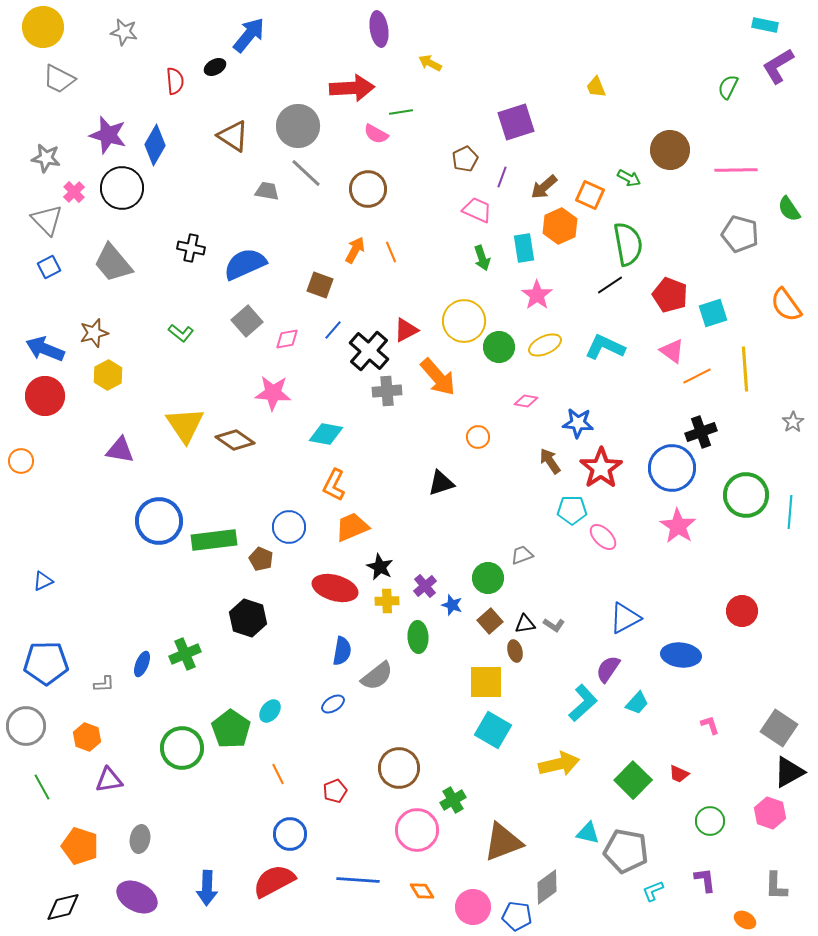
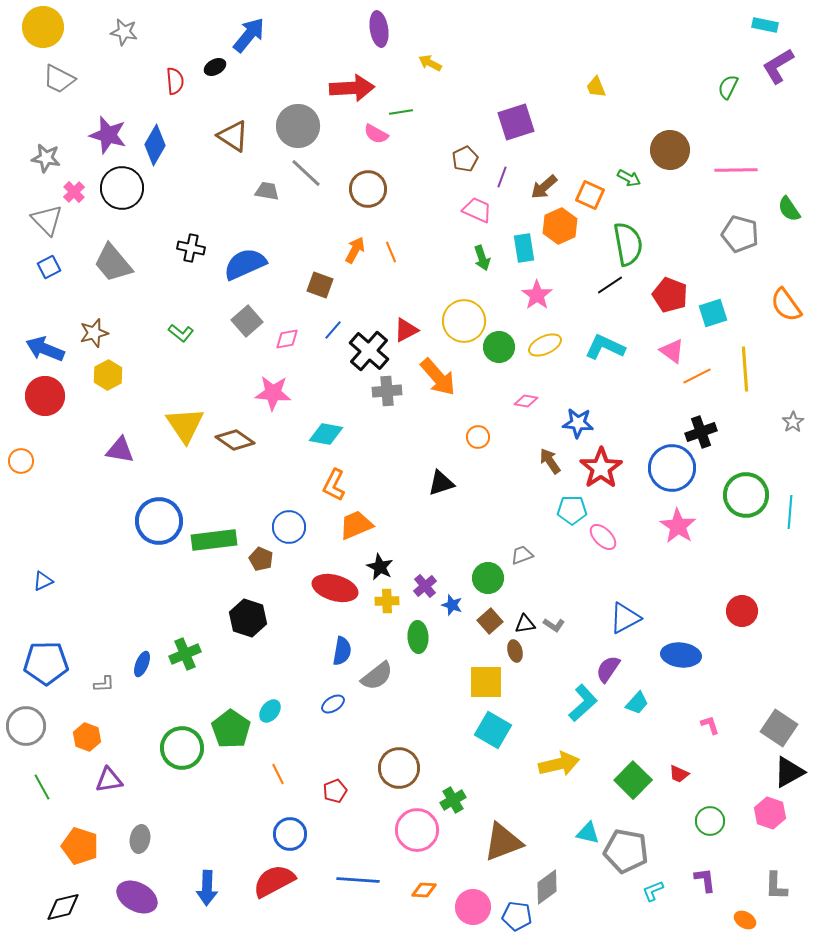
orange trapezoid at (352, 527): moved 4 px right, 2 px up
orange diamond at (422, 891): moved 2 px right, 1 px up; rotated 55 degrees counterclockwise
